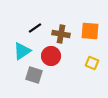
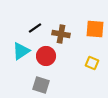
orange square: moved 5 px right, 2 px up
cyan triangle: moved 1 px left
red circle: moved 5 px left
gray square: moved 7 px right, 10 px down
